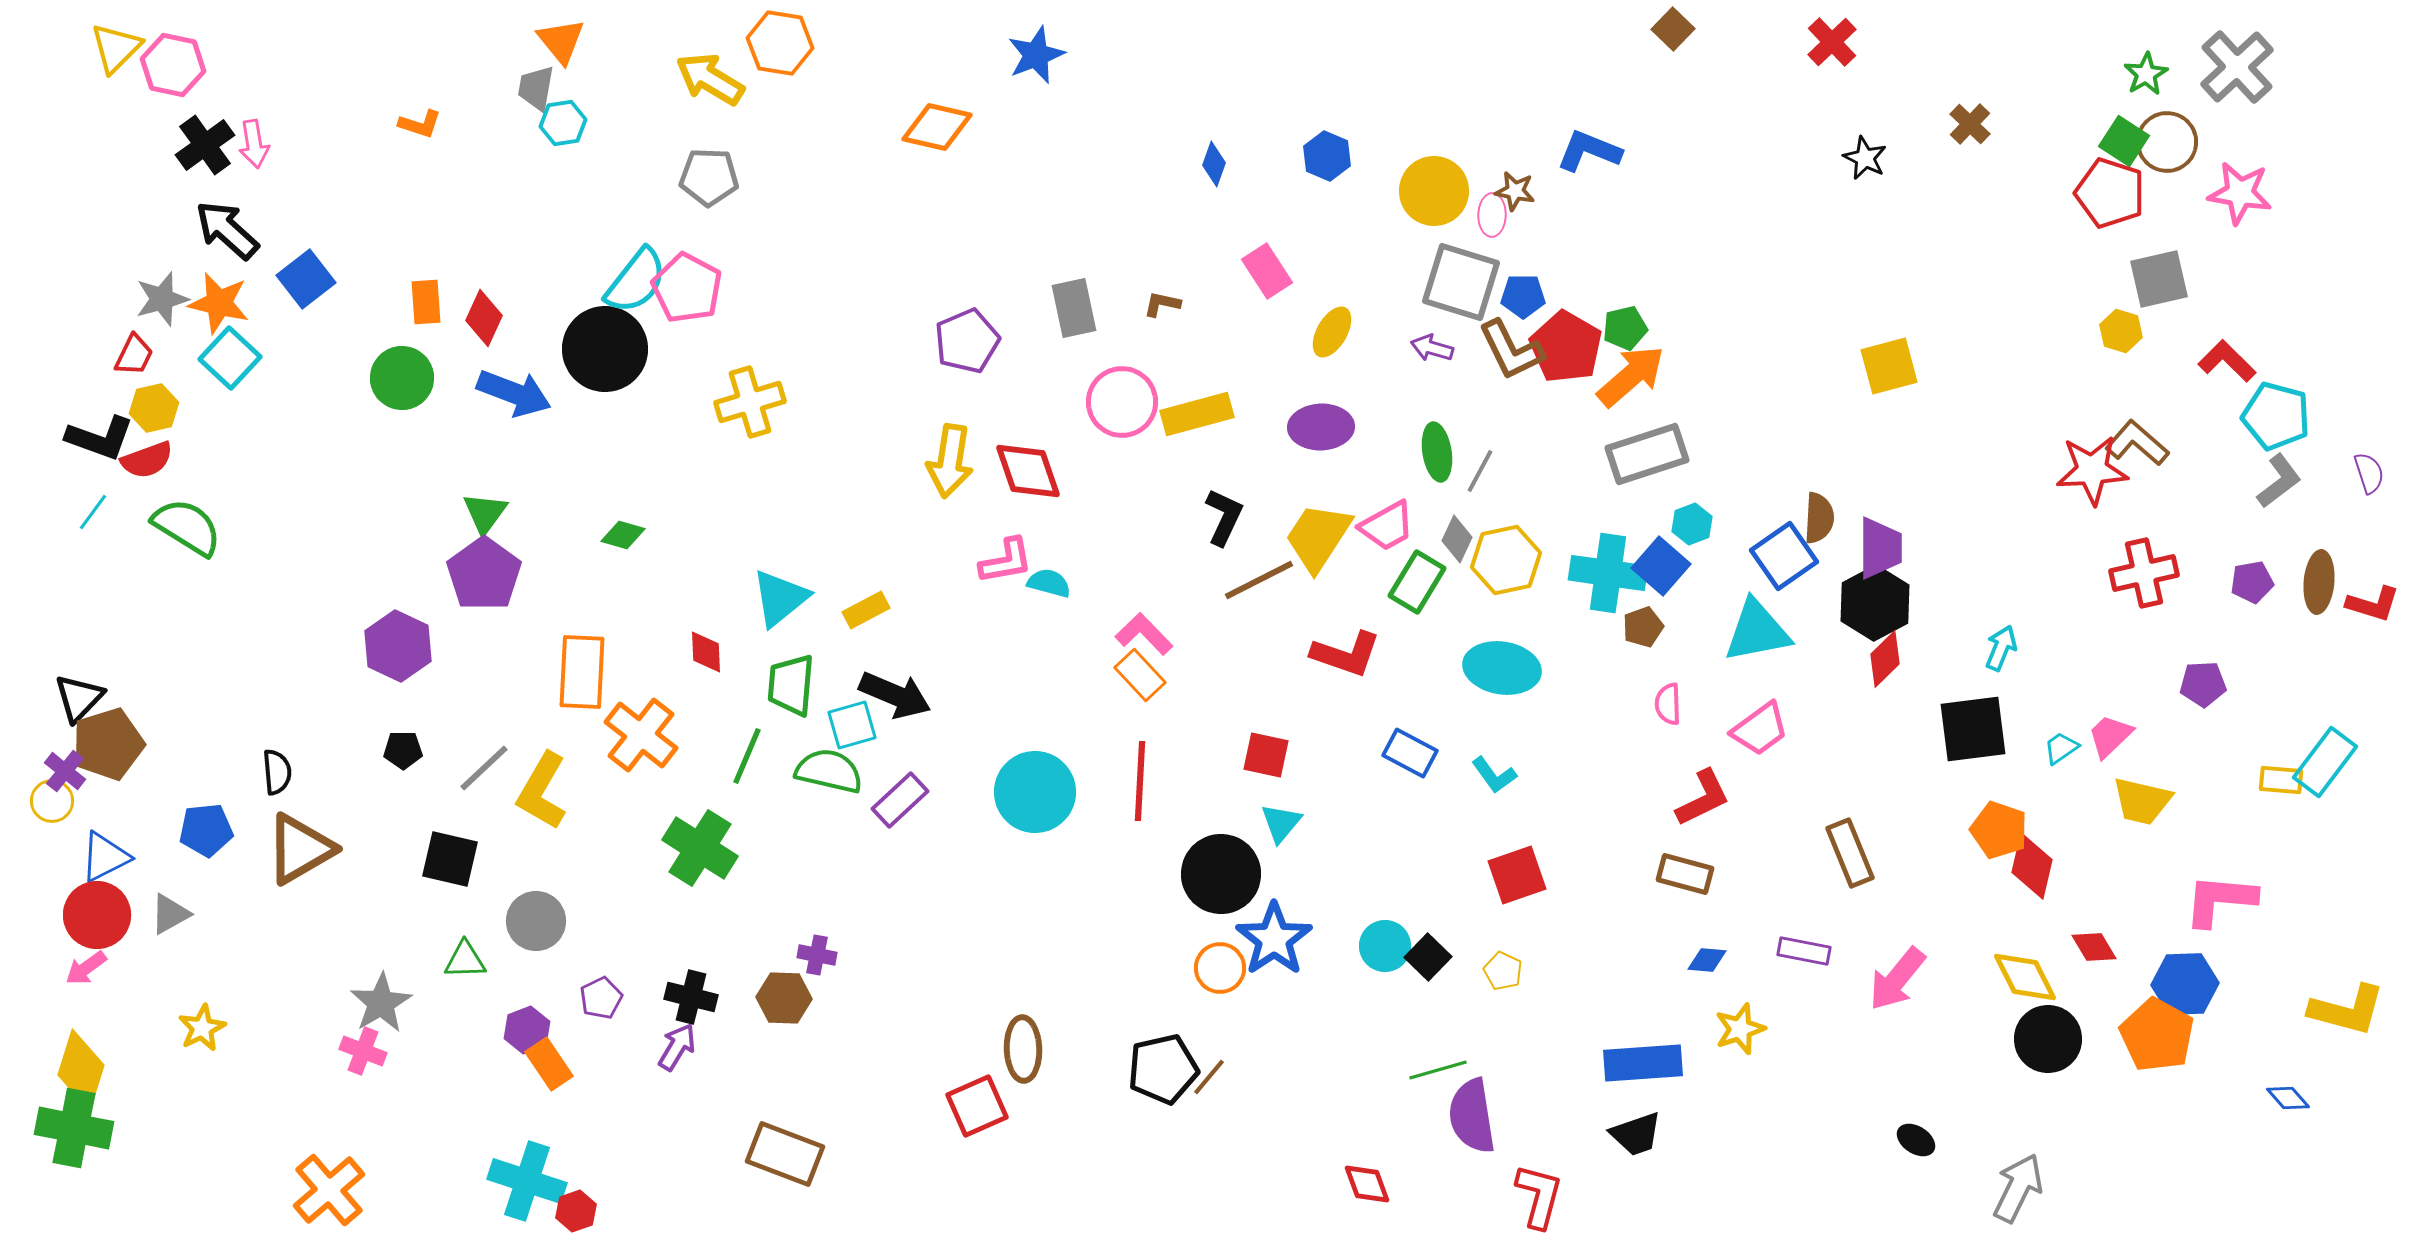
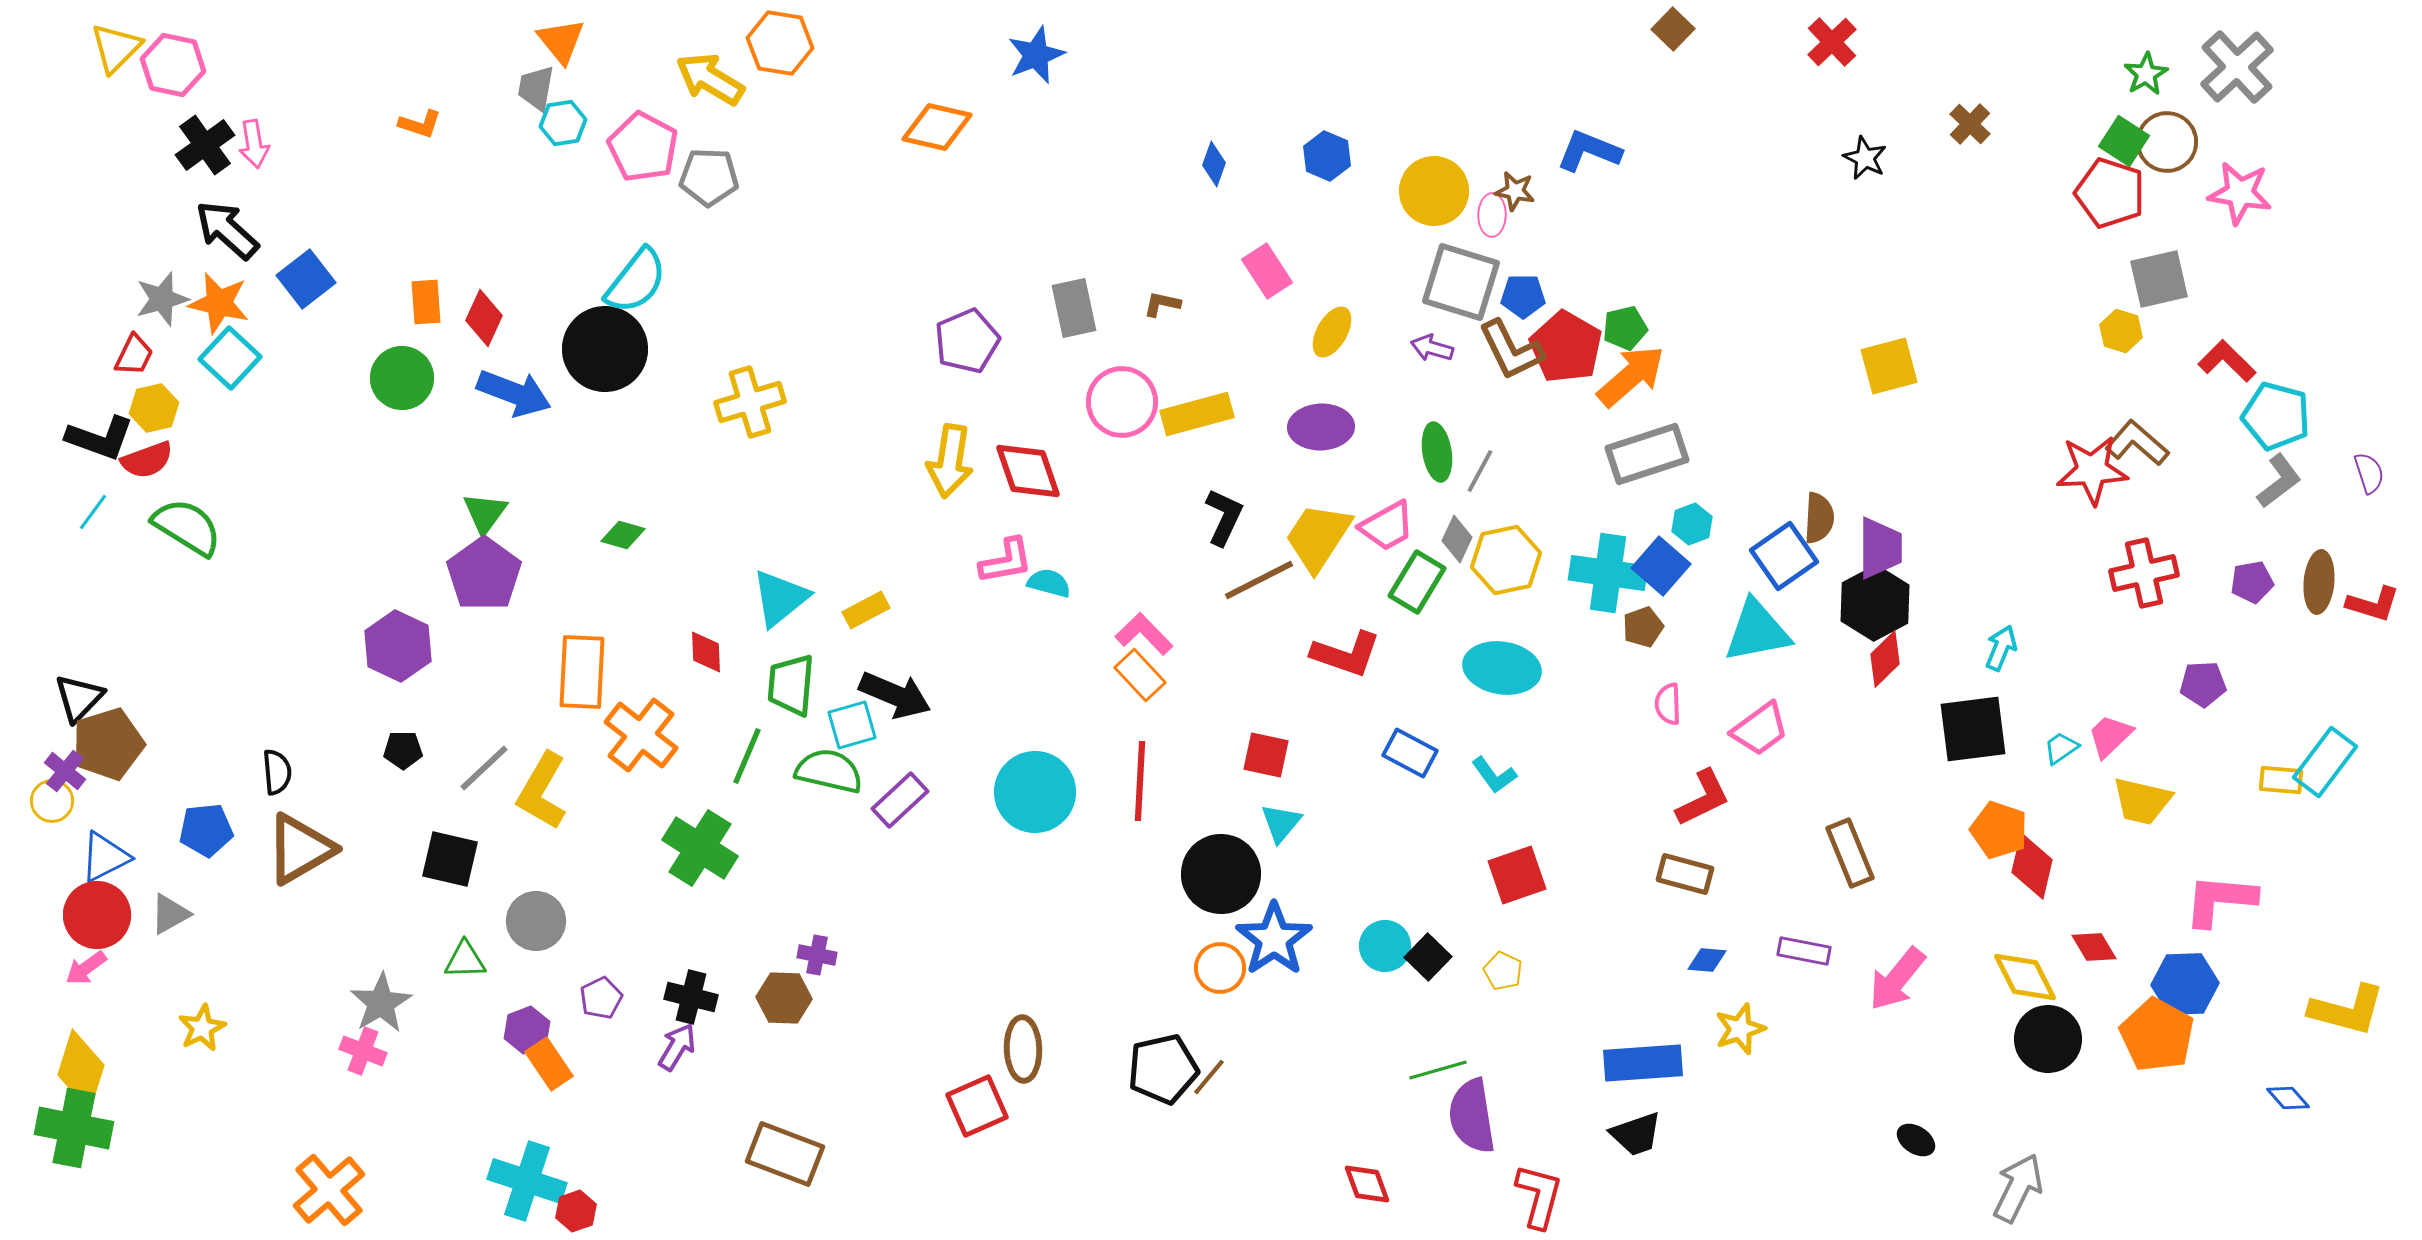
pink pentagon at (687, 288): moved 44 px left, 141 px up
